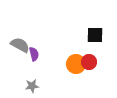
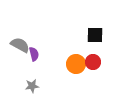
red circle: moved 4 px right
